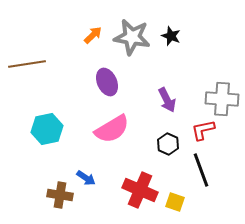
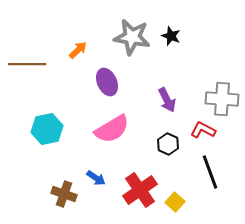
orange arrow: moved 15 px left, 15 px down
brown line: rotated 9 degrees clockwise
red L-shape: rotated 40 degrees clockwise
black line: moved 9 px right, 2 px down
blue arrow: moved 10 px right
red cross: rotated 32 degrees clockwise
brown cross: moved 4 px right, 1 px up; rotated 10 degrees clockwise
yellow square: rotated 24 degrees clockwise
